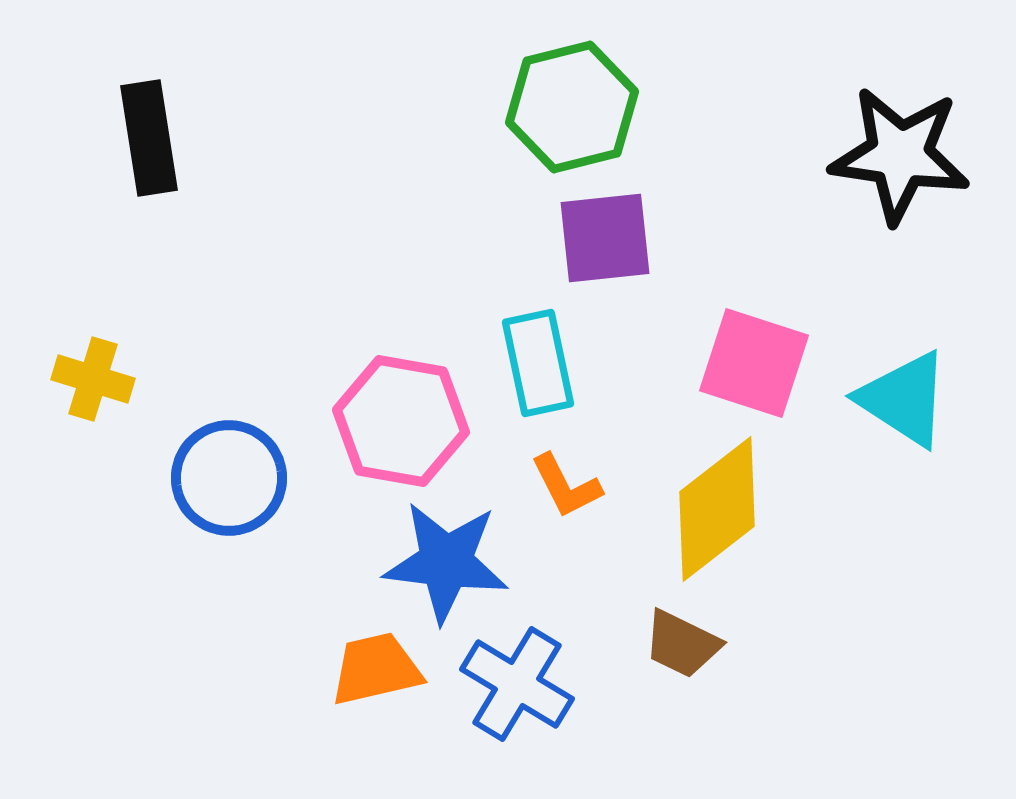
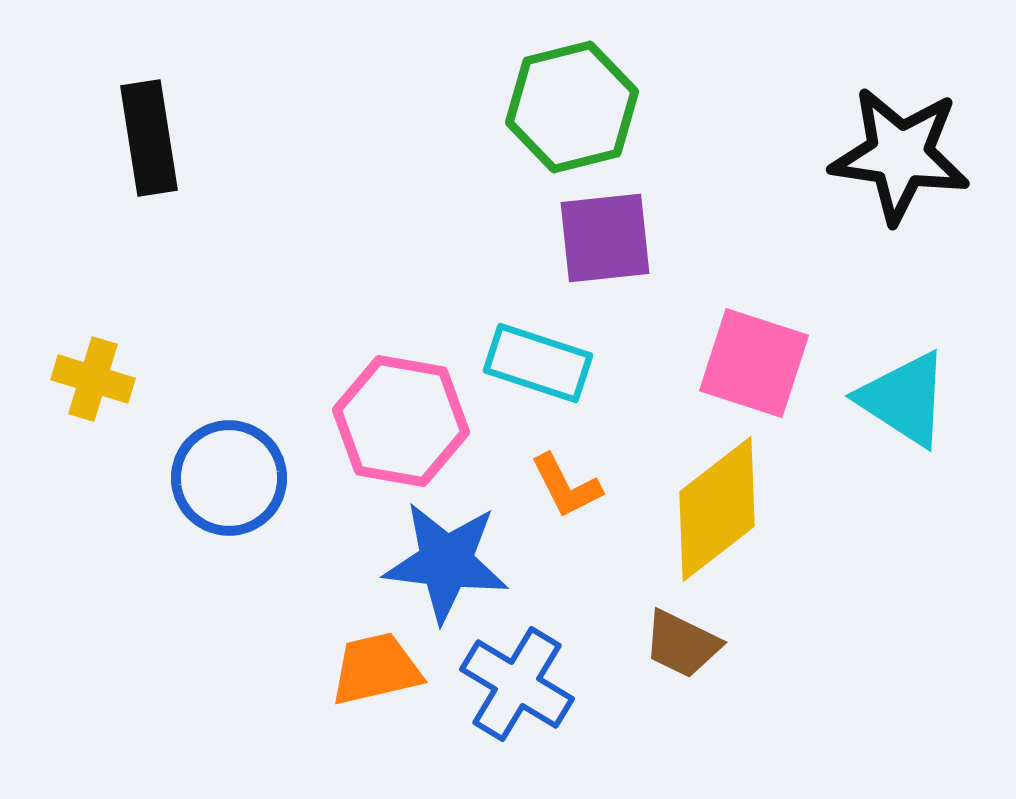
cyan rectangle: rotated 60 degrees counterclockwise
